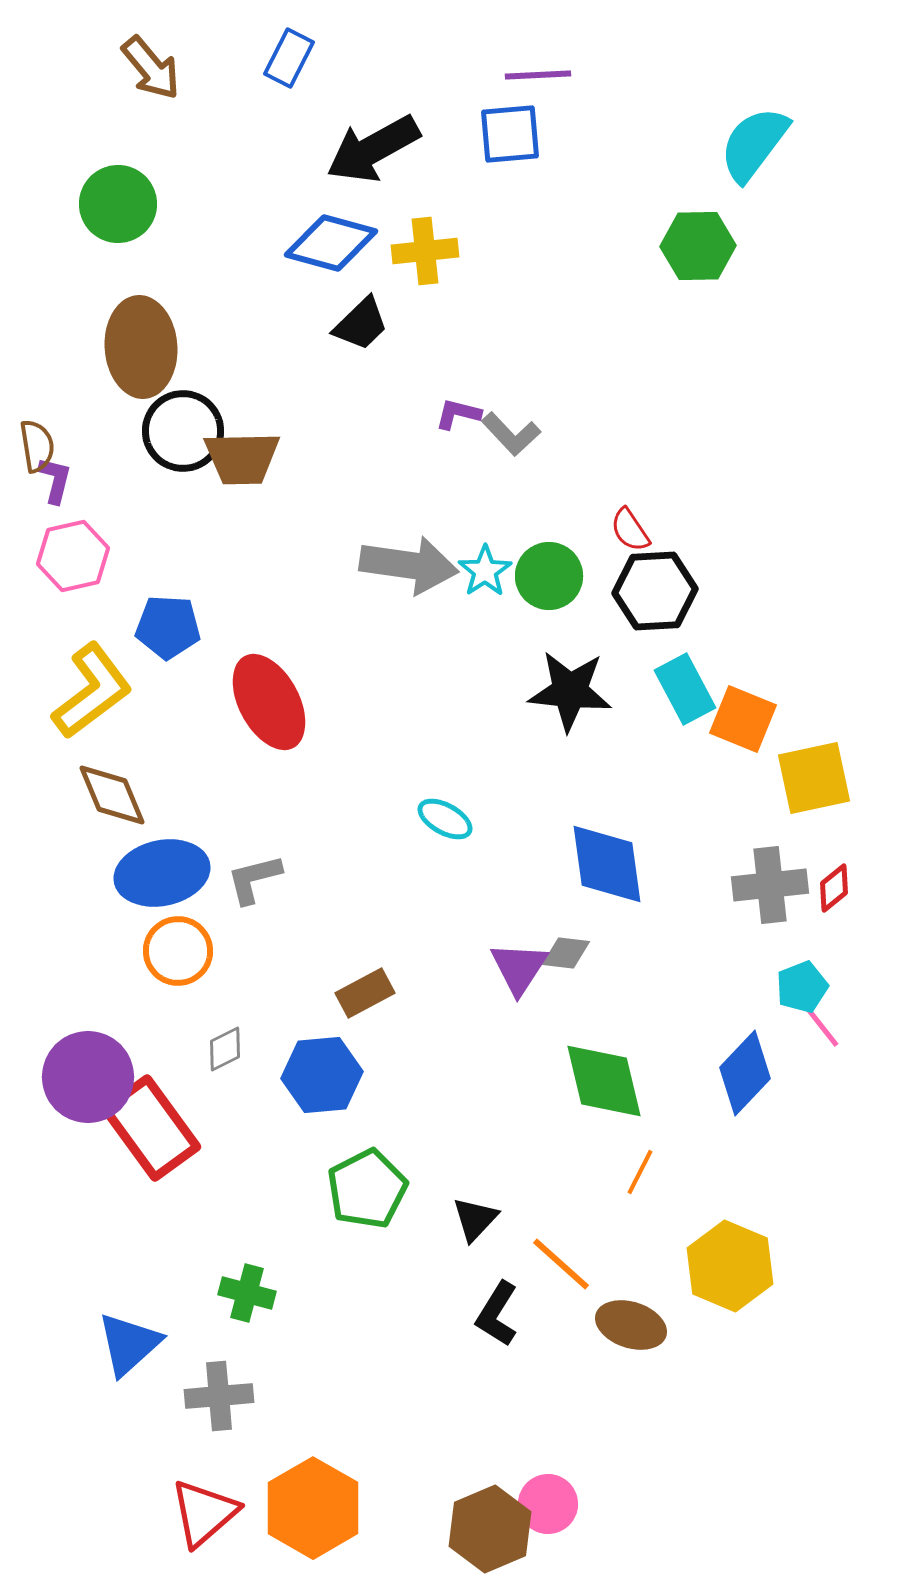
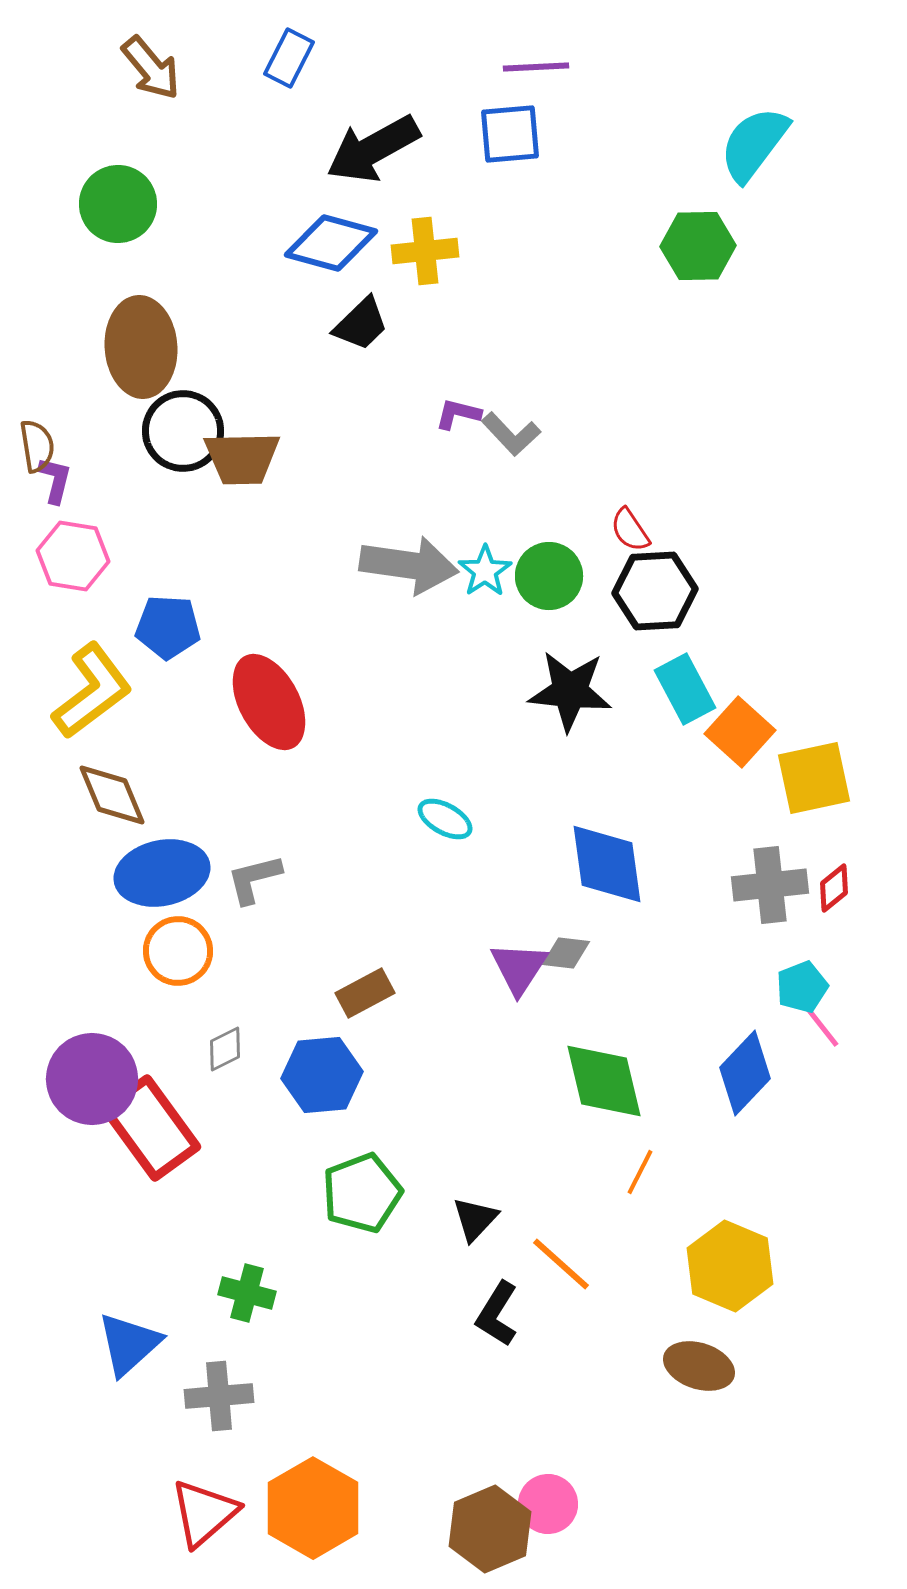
purple line at (538, 75): moved 2 px left, 8 px up
pink hexagon at (73, 556): rotated 22 degrees clockwise
orange square at (743, 719): moved 3 px left, 13 px down; rotated 20 degrees clockwise
purple circle at (88, 1077): moved 4 px right, 2 px down
green pentagon at (367, 1189): moved 5 px left, 4 px down; rotated 6 degrees clockwise
brown ellipse at (631, 1325): moved 68 px right, 41 px down
